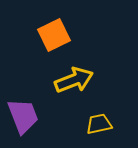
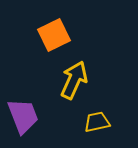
yellow arrow: rotated 45 degrees counterclockwise
yellow trapezoid: moved 2 px left, 2 px up
